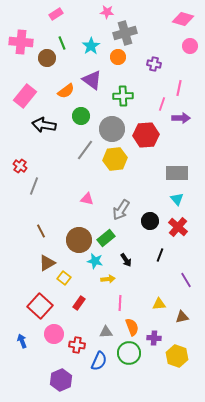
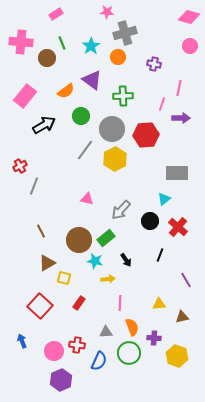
pink diamond at (183, 19): moved 6 px right, 2 px up
black arrow at (44, 125): rotated 140 degrees clockwise
yellow hexagon at (115, 159): rotated 20 degrees counterclockwise
red cross at (20, 166): rotated 24 degrees clockwise
cyan triangle at (177, 199): moved 13 px left; rotated 32 degrees clockwise
gray arrow at (121, 210): rotated 10 degrees clockwise
yellow square at (64, 278): rotated 24 degrees counterclockwise
pink circle at (54, 334): moved 17 px down
